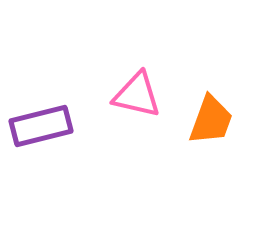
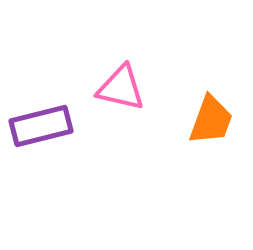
pink triangle: moved 16 px left, 7 px up
